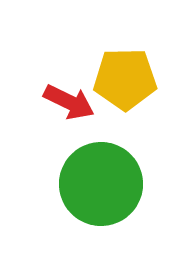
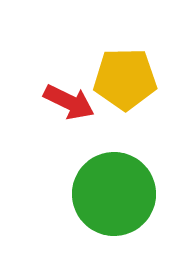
green circle: moved 13 px right, 10 px down
